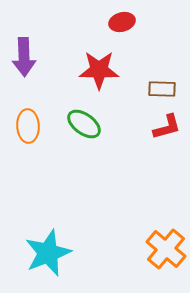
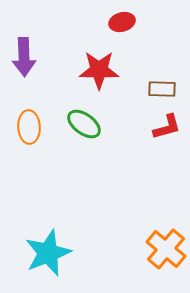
orange ellipse: moved 1 px right, 1 px down
